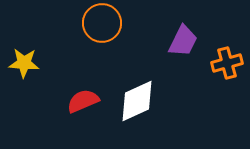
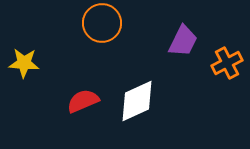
orange cross: rotated 12 degrees counterclockwise
